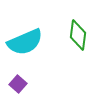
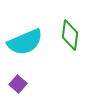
green diamond: moved 8 px left
